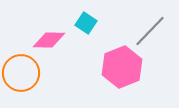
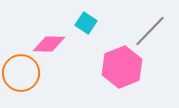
pink diamond: moved 4 px down
